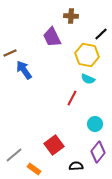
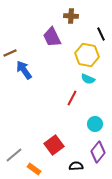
black line: rotated 72 degrees counterclockwise
